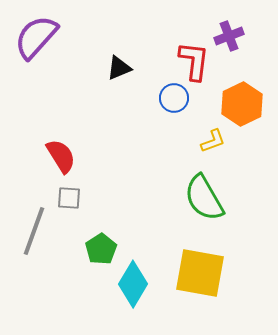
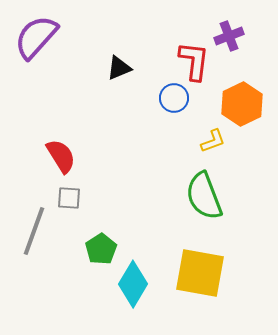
green semicircle: moved 2 px up; rotated 9 degrees clockwise
